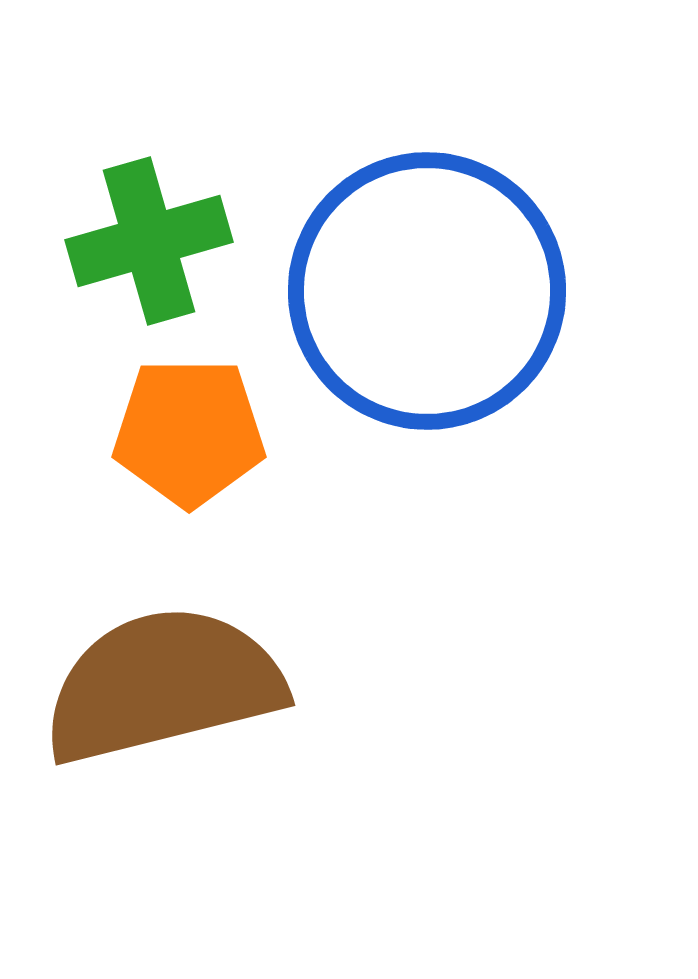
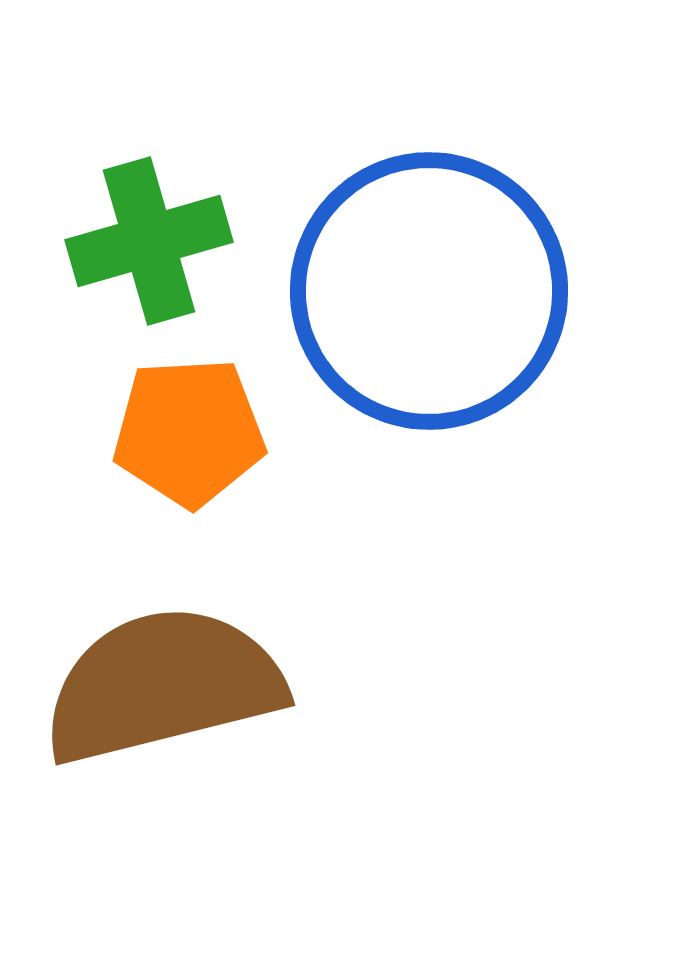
blue circle: moved 2 px right
orange pentagon: rotated 3 degrees counterclockwise
